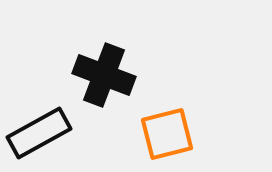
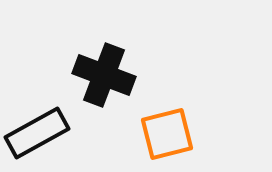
black rectangle: moved 2 px left
